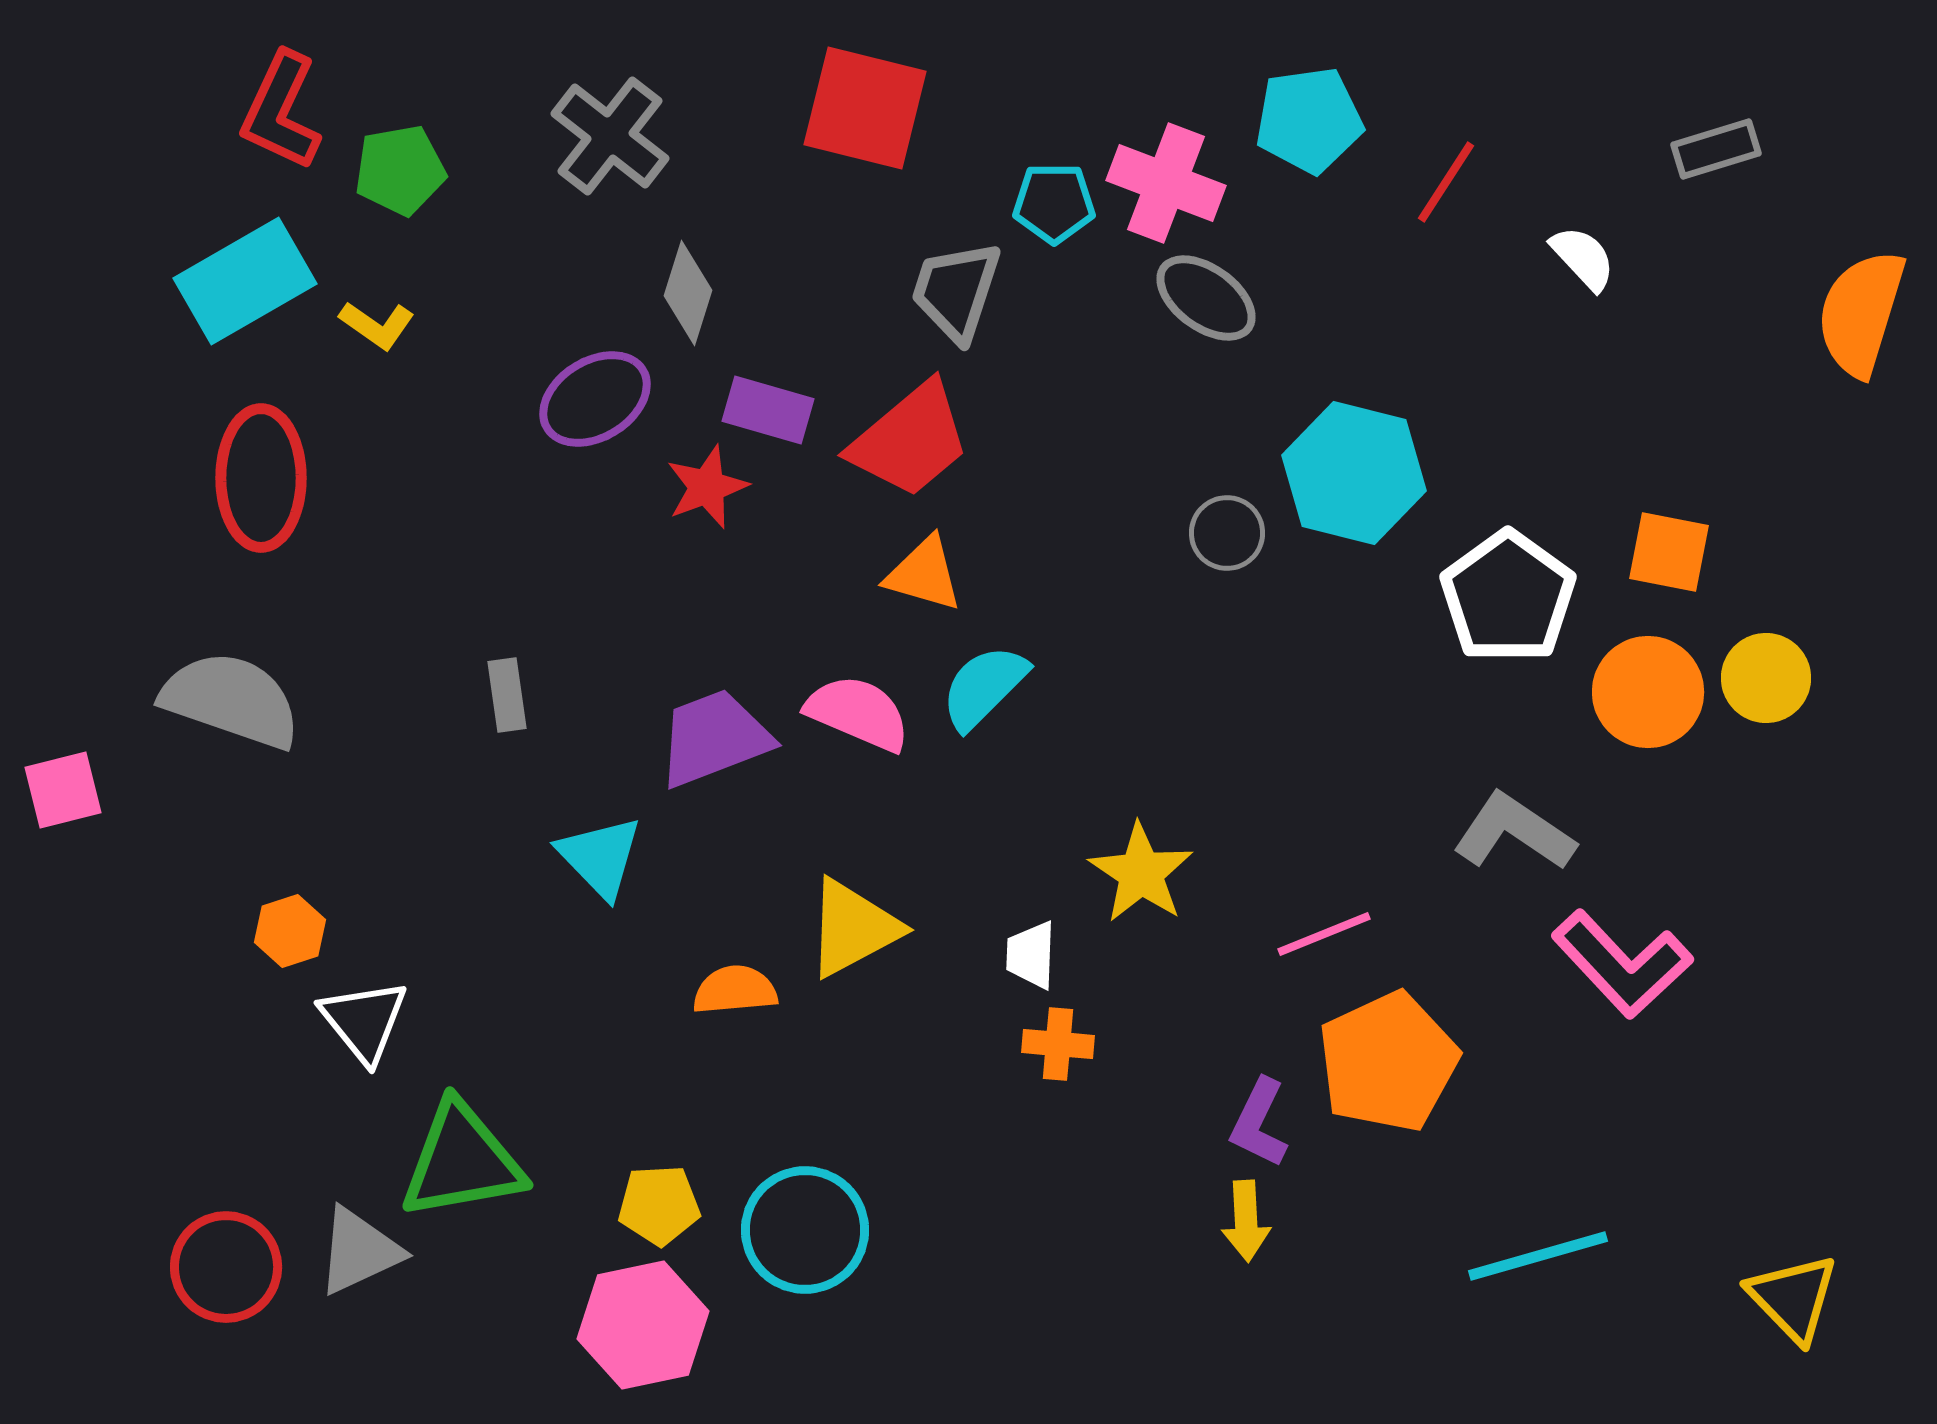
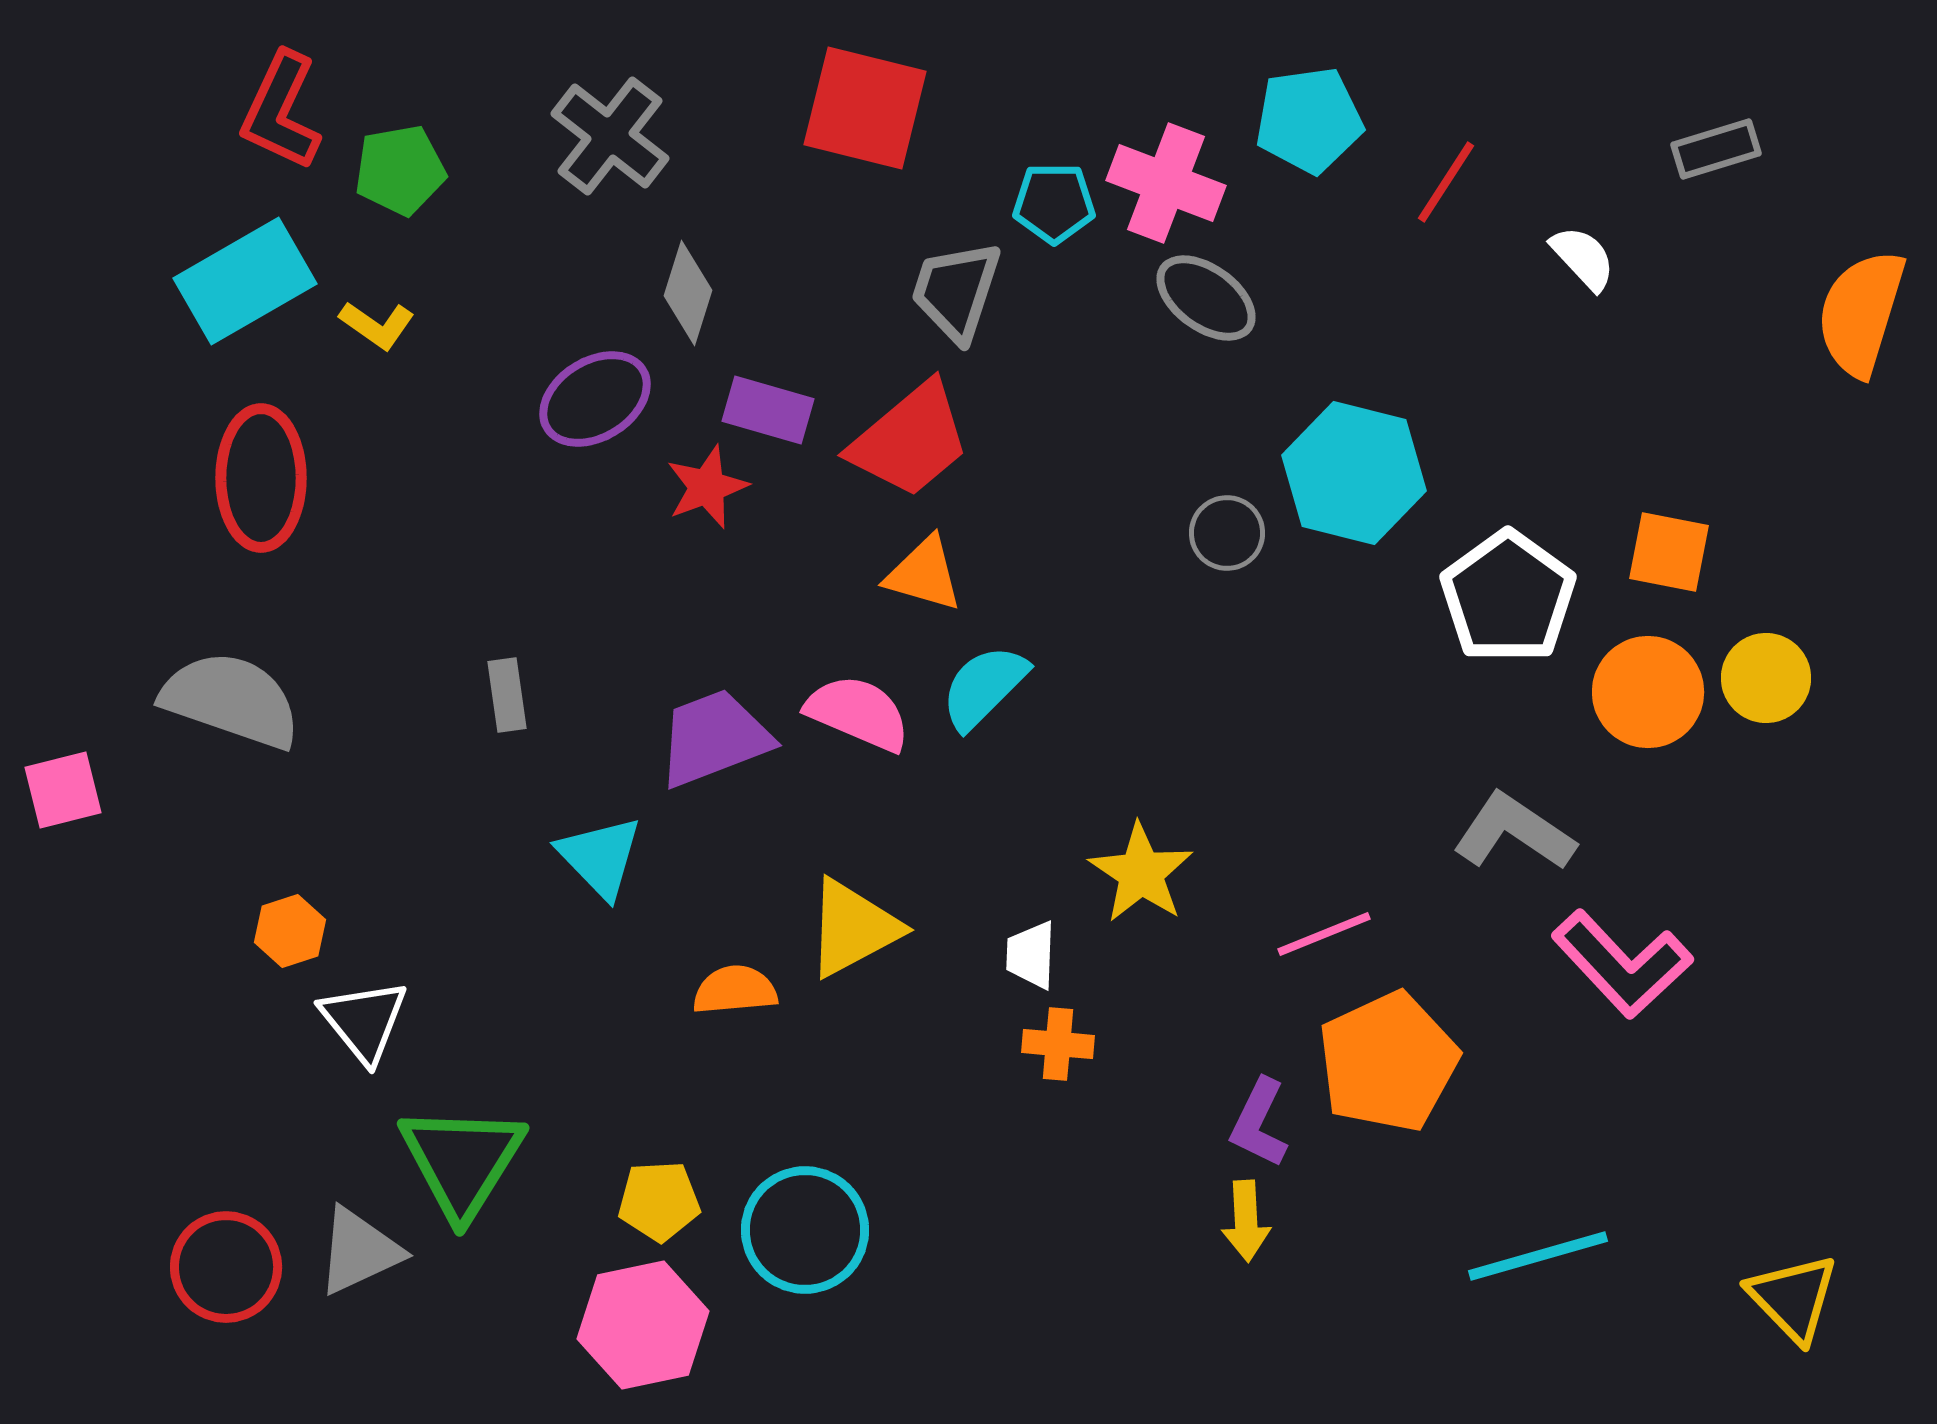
green triangle at (462, 1161): rotated 48 degrees counterclockwise
yellow pentagon at (659, 1205): moved 4 px up
